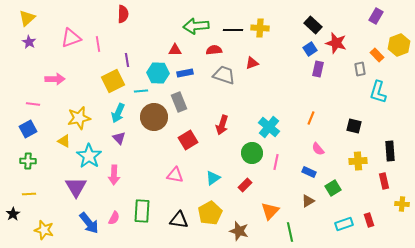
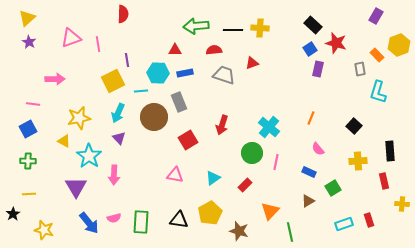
black square at (354, 126): rotated 28 degrees clockwise
green rectangle at (142, 211): moved 1 px left, 11 px down
pink semicircle at (114, 218): rotated 48 degrees clockwise
